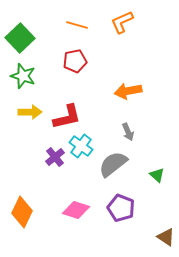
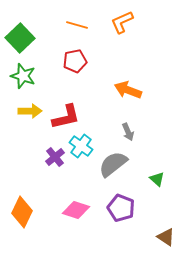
orange arrow: moved 1 px up; rotated 32 degrees clockwise
yellow arrow: moved 1 px up
red L-shape: moved 1 px left
green triangle: moved 4 px down
